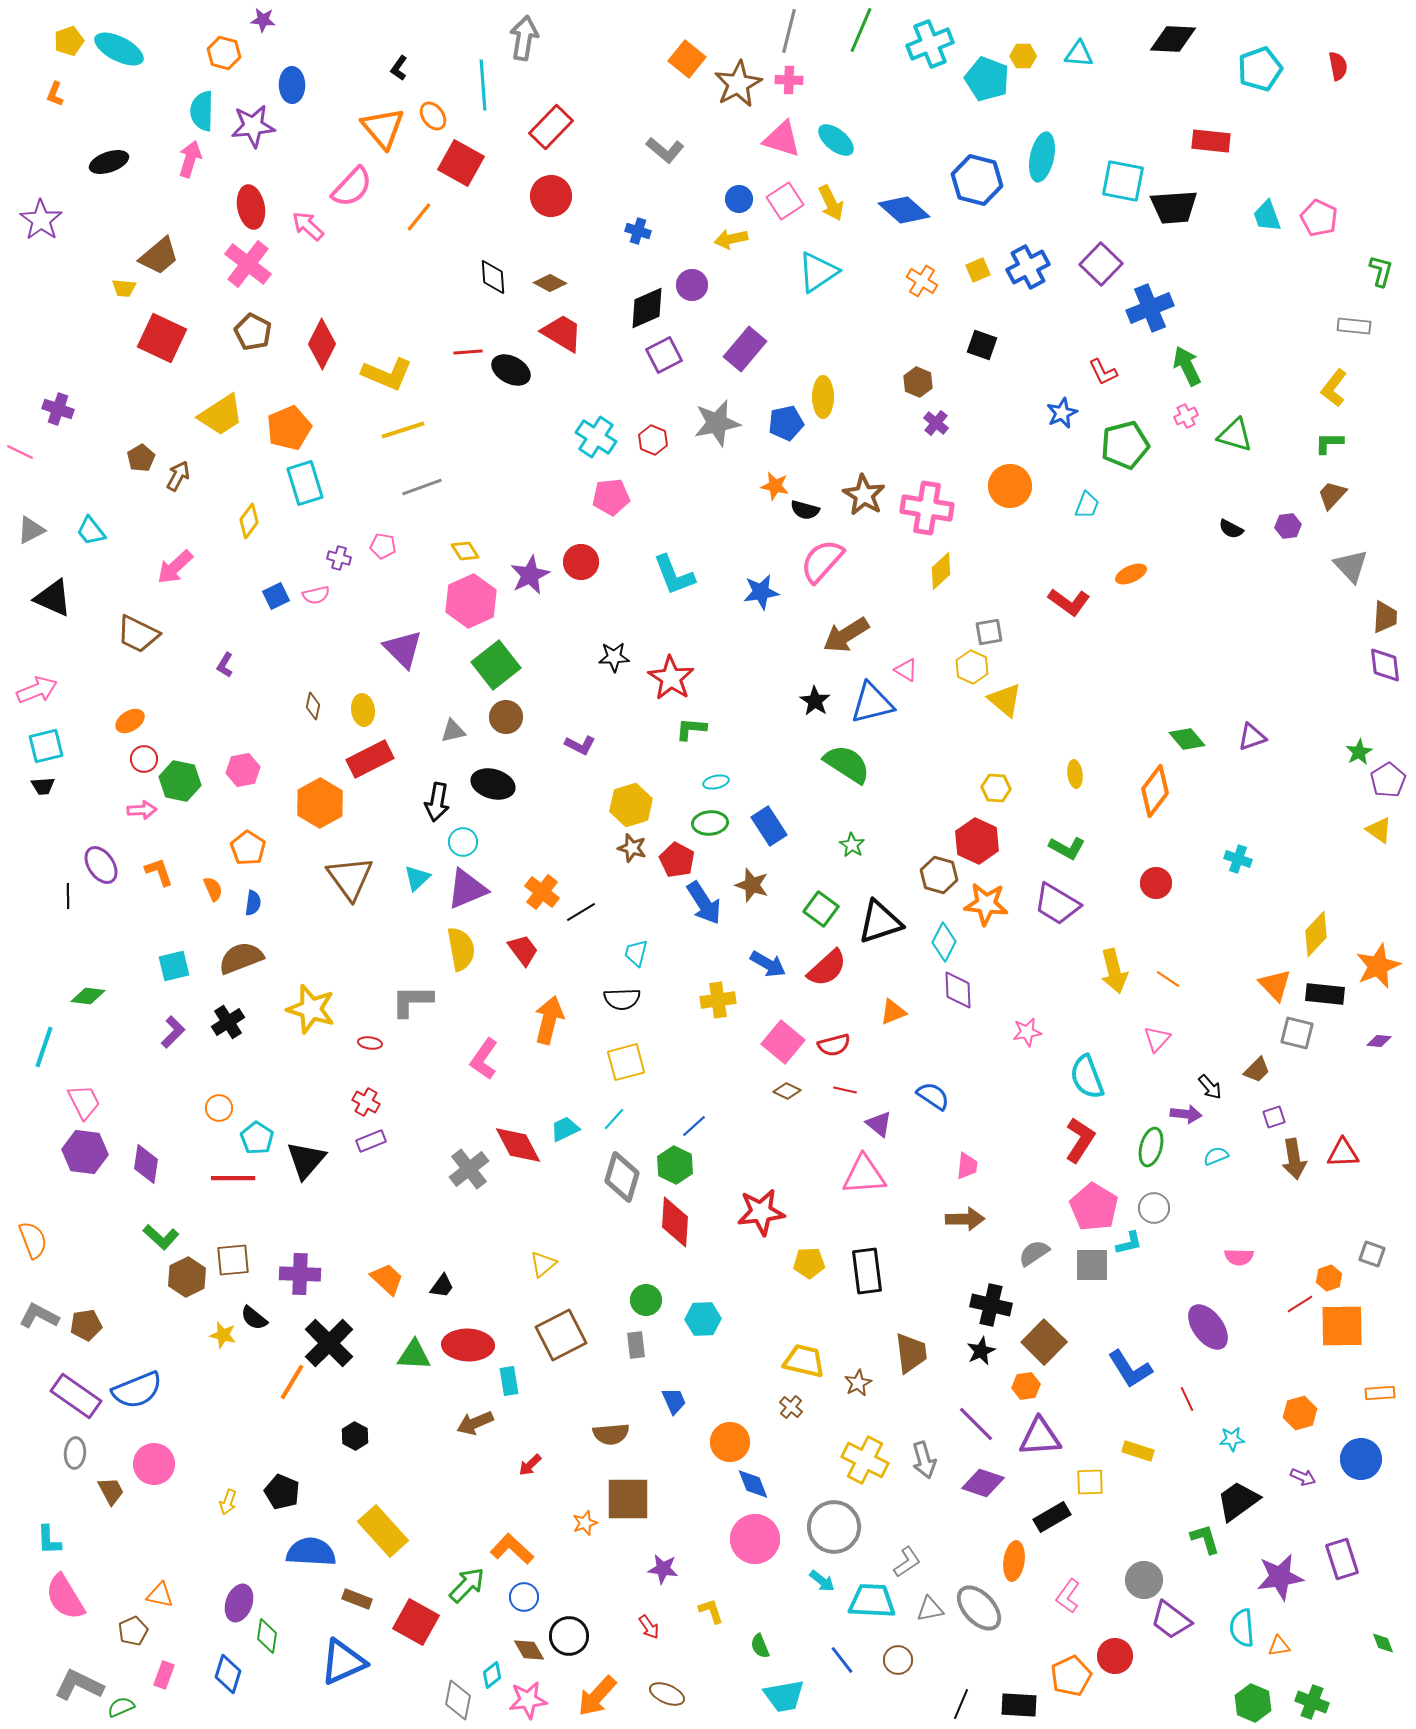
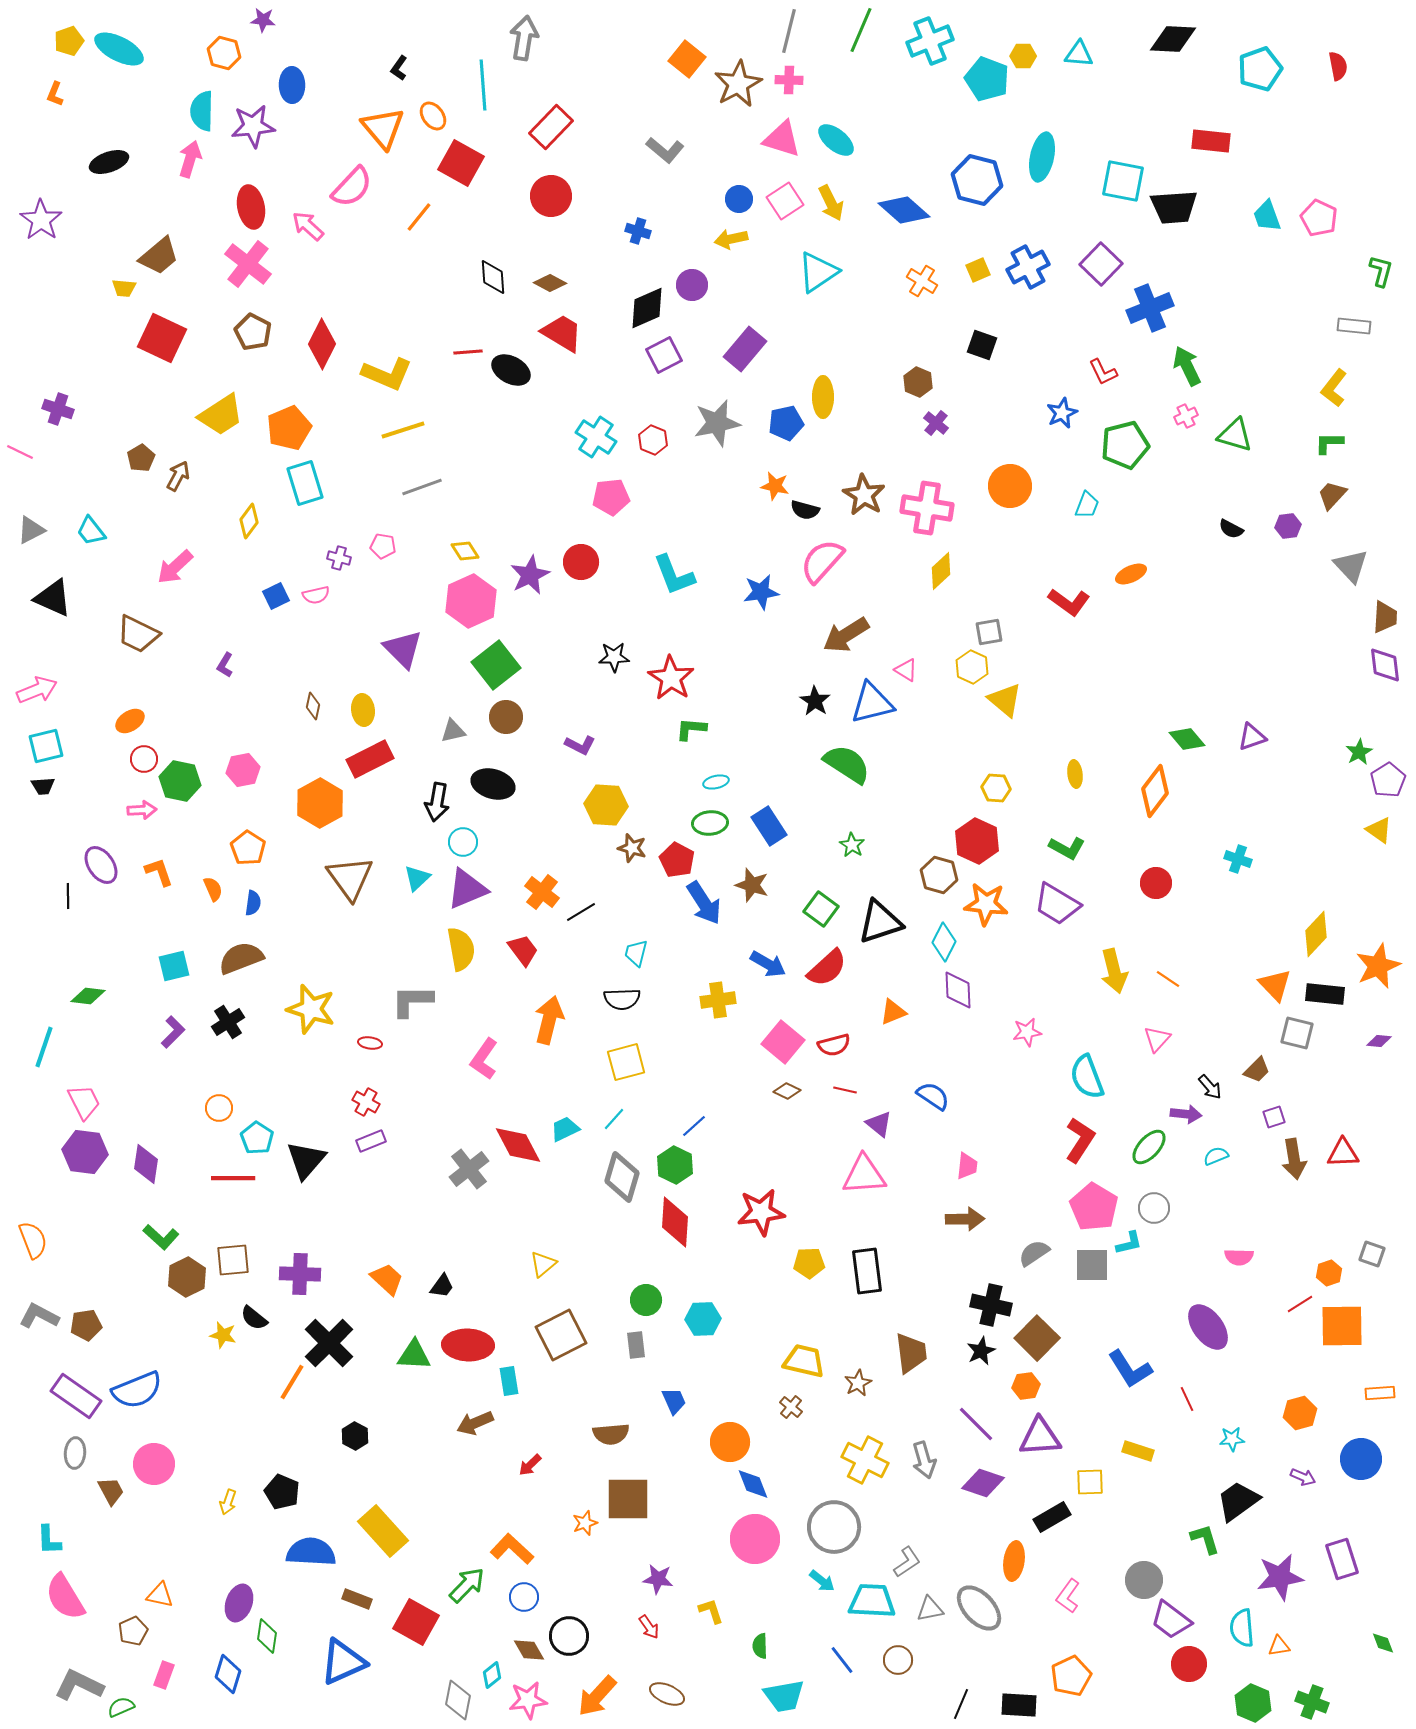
cyan cross at (930, 44): moved 3 px up
yellow hexagon at (631, 805): moved 25 px left; rotated 21 degrees clockwise
green ellipse at (1151, 1147): moved 2 px left; rotated 27 degrees clockwise
orange hexagon at (1329, 1278): moved 5 px up
brown square at (1044, 1342): moved 7 px left, 4 px up
purple star at (663, 1569): moved 5 px left, 10 px down
green semicircle at (760, 1646): rotated 20 degrees clockwise
red circle at (1115, 1656): moved 74 px right, 8 px down
